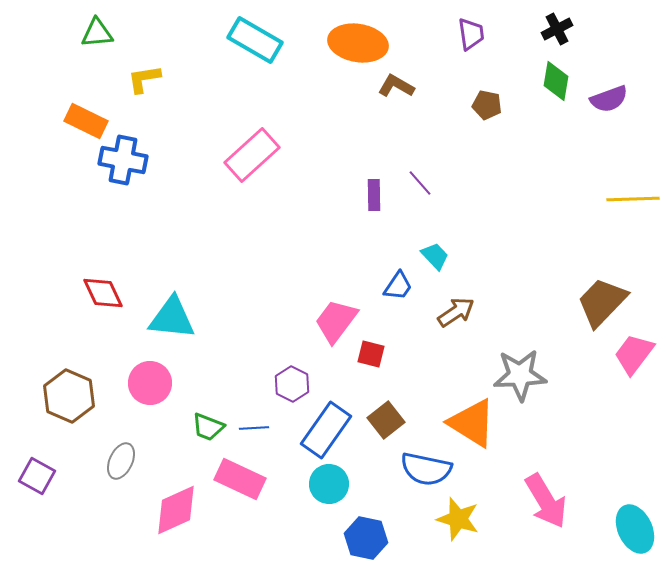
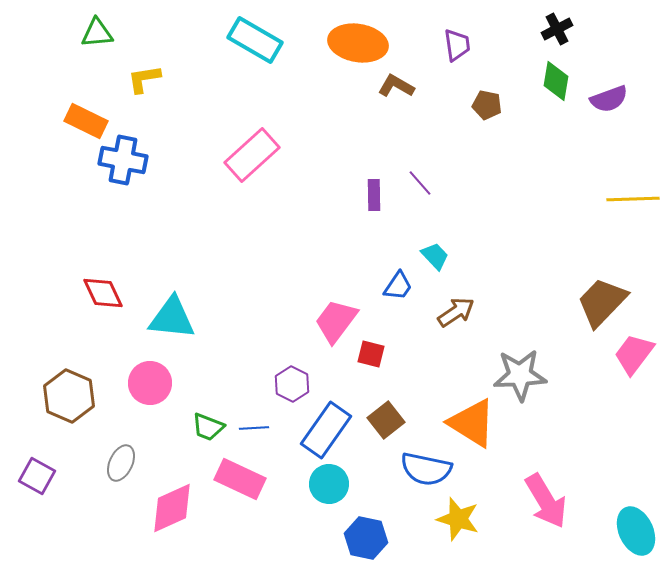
purple trapezoid at (471, 34): moved 14 px left, 11 px down
gray ellipse at (121, 461): moved 2 px down
pink diamond at (176, 510): moved 4 px left, 2 px up
cyan ellipse at (635, 529): moved 1 px right, 2 px down
